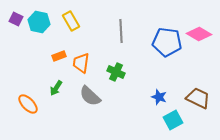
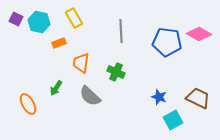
yellow rectangle: moved 3 px right, 3 px up
orange rectangle: moved 13 px up
orange ellipse: rotated 15 degrees clockwise
